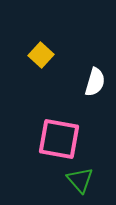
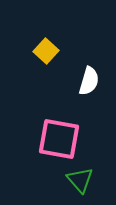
yellow square: moved 5 px right, 4 px up
white semicircle: moved 6 px left, 1 px up
